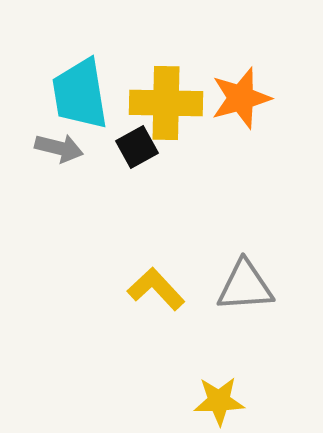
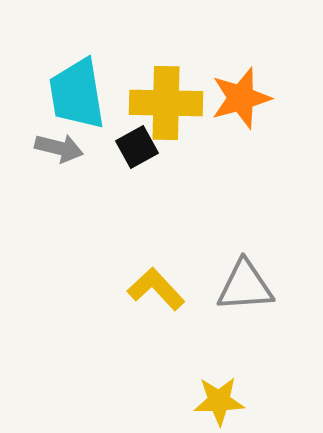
cyan trapezoid: moved 3 px left
